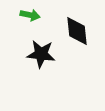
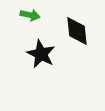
black star: rotated 20 degrees clockwise
